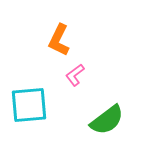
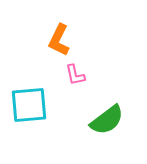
pink L-shape: rotated 65 degrees counterclockwise
